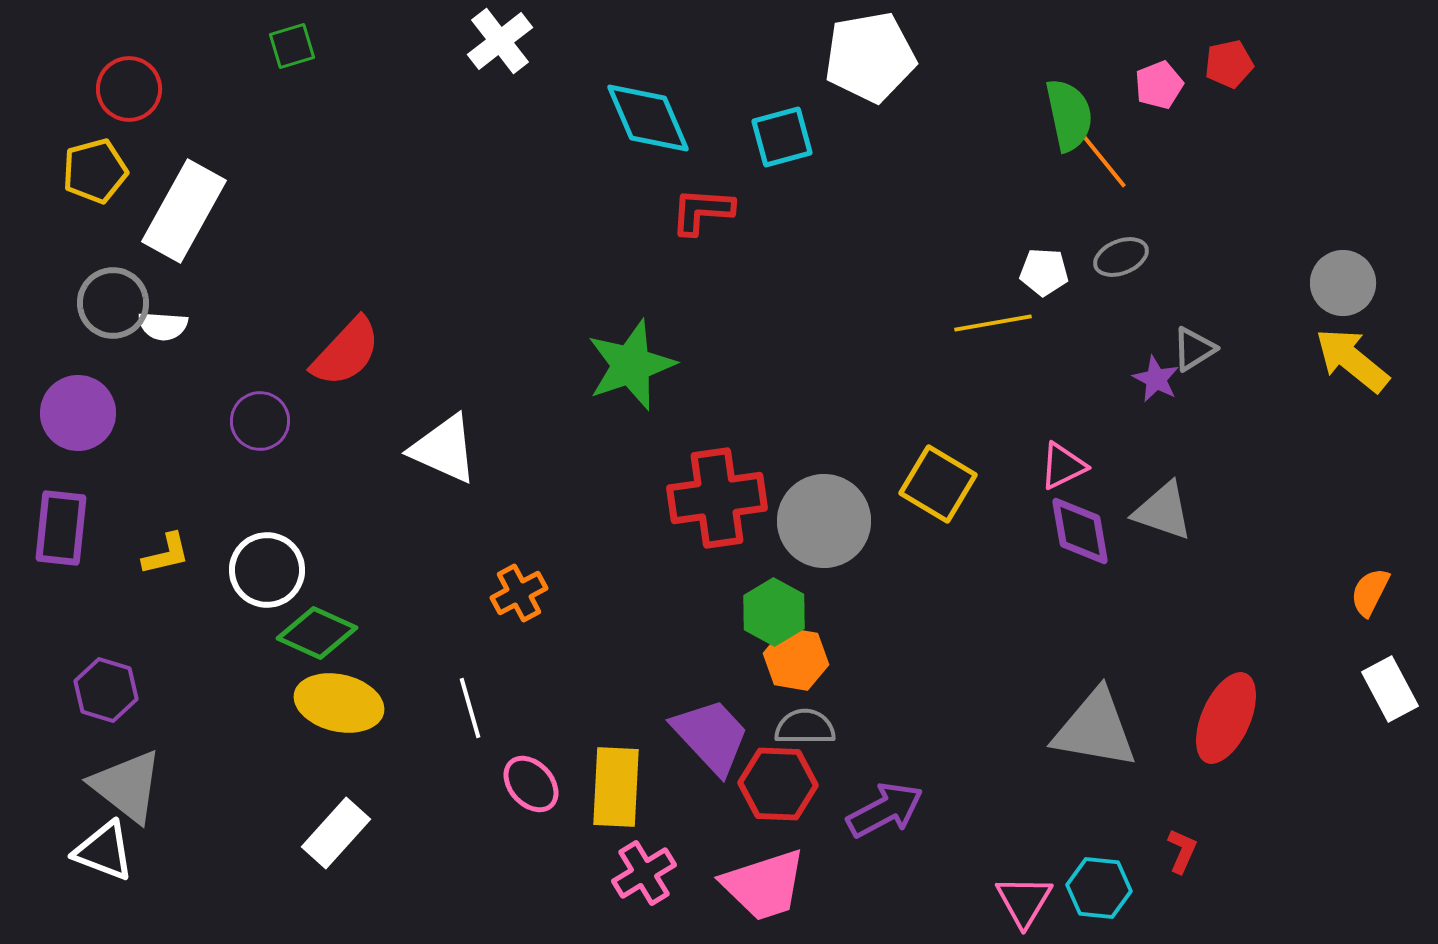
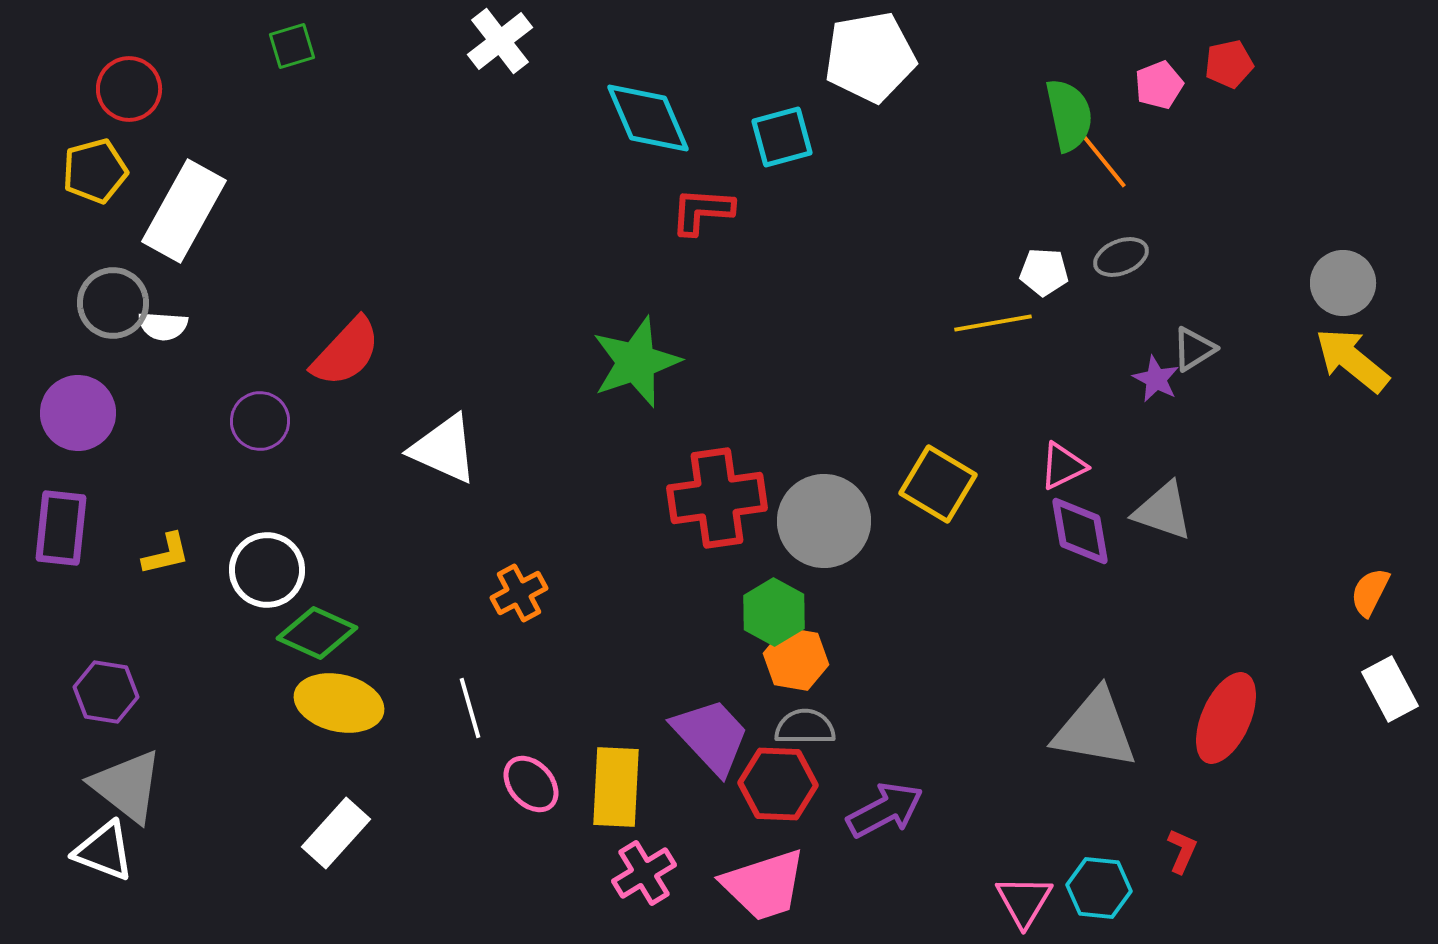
green star at (631, 365): moved 5 px right, 3 px up
purple hexagon at (106, 690): moved 2 px down; rotated 8 degrees counterclockwise
